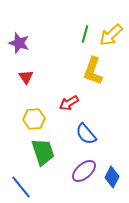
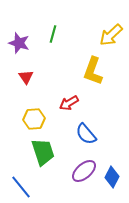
green line: moved 32 px left
